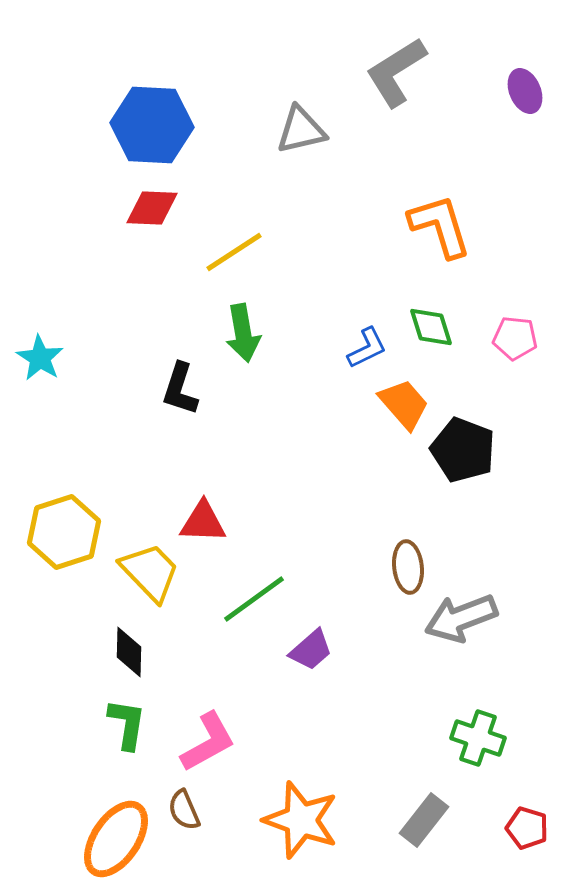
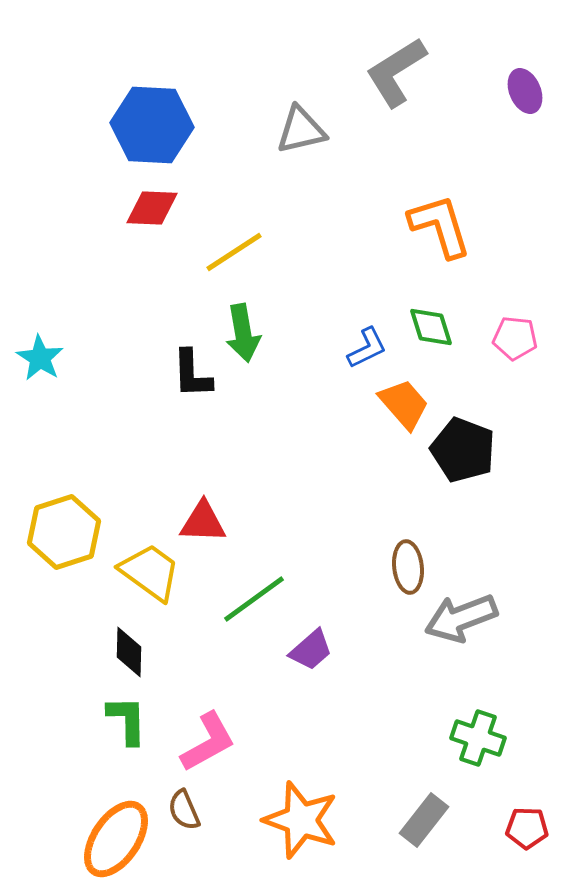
black L-shape: moved 12 px right, 15 px up; rotated 20 degrees counterclockwise
yellow trapezoid: rotated 10 degrees counterclockwise
green L-shape: moved 4 px up; rotated 10 degrees counterclockwise
red pentagon: rotated 15 degrees counterclockwise
